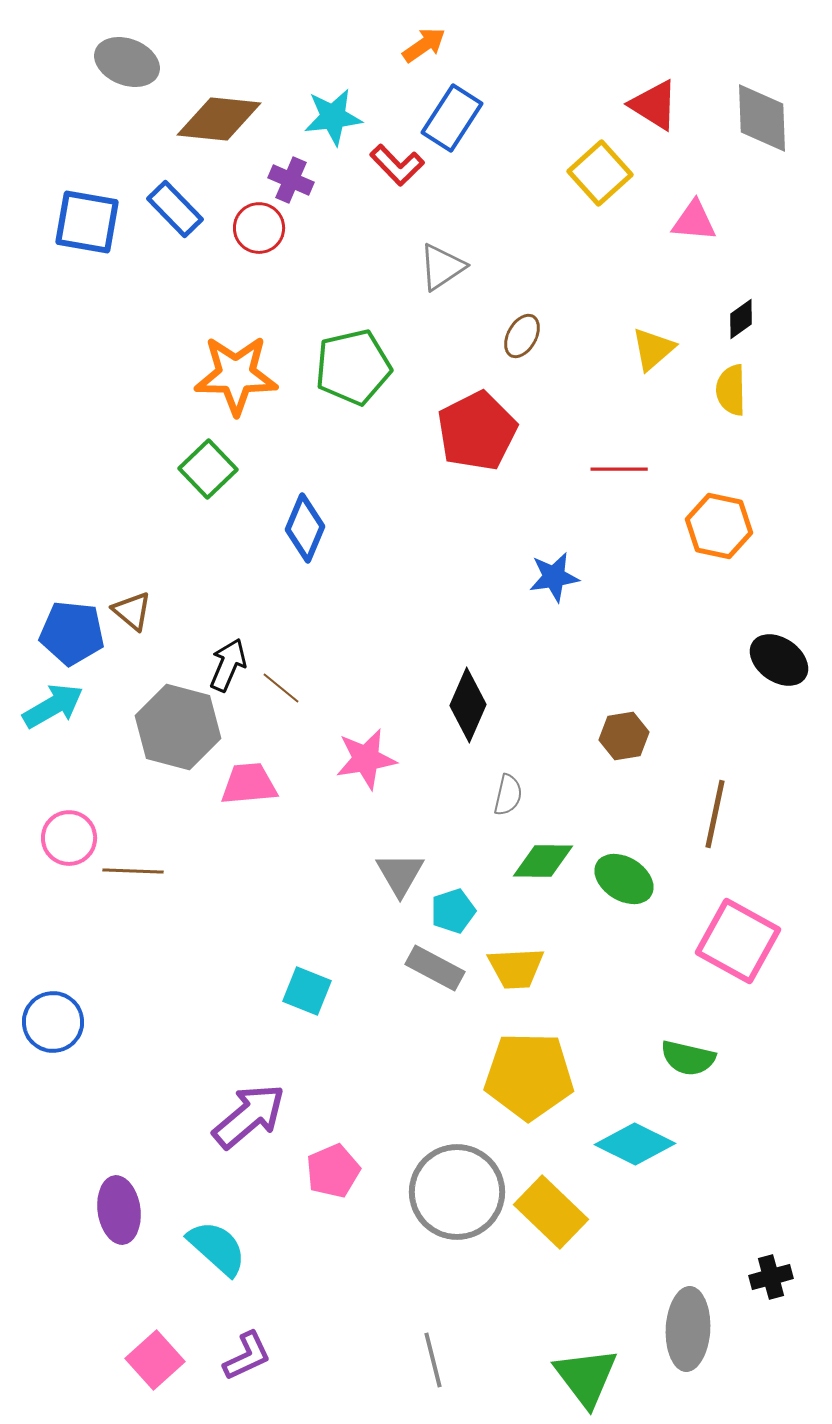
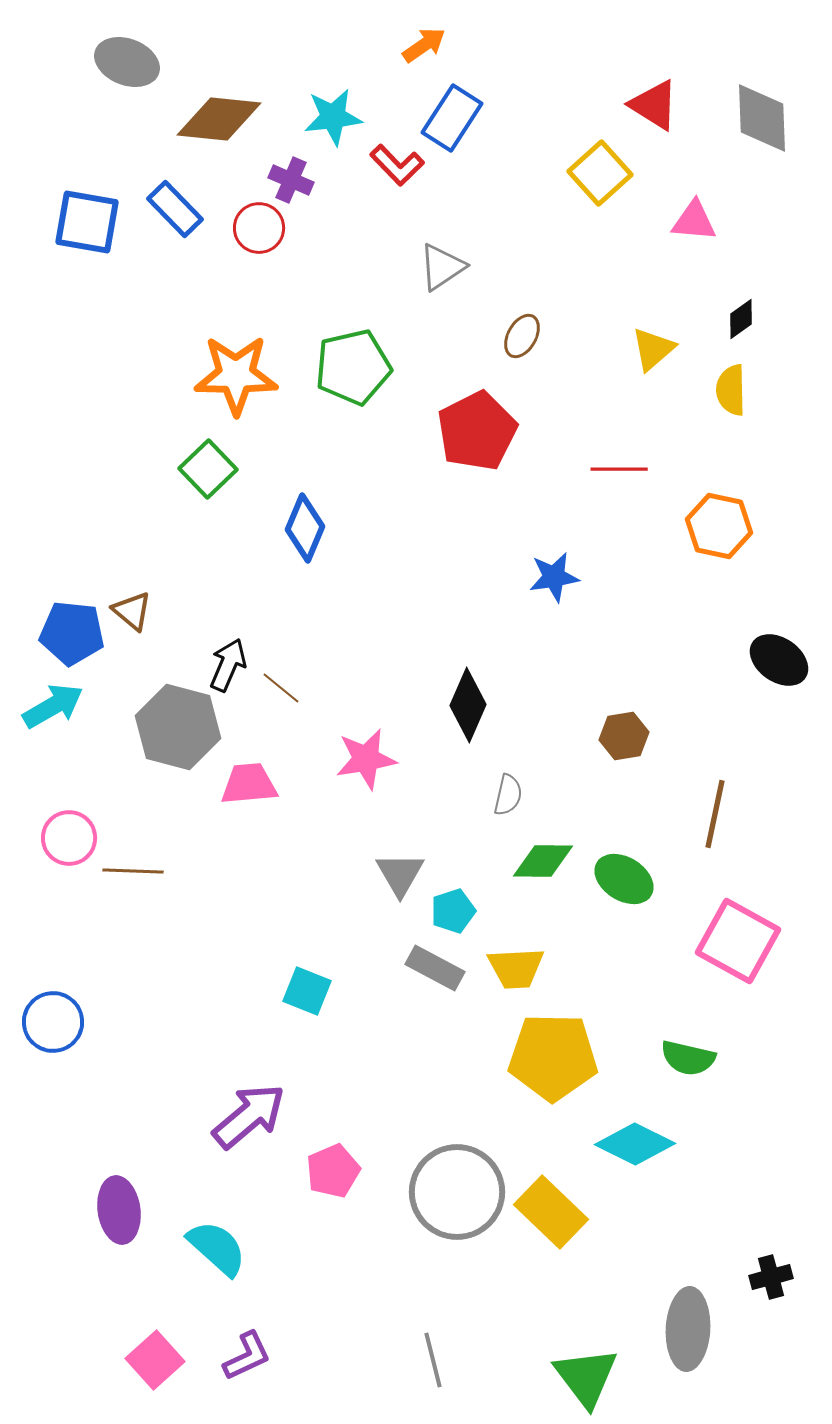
yellow pentagon at (529, 1076): moved 24 px right, 19 px up
